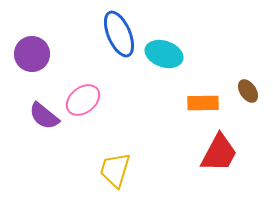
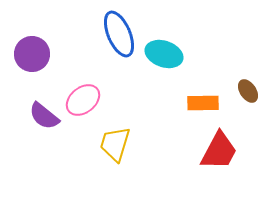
red trapezoid: moved 2 px up
yellow trapezoid: moved 26 px up
